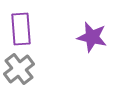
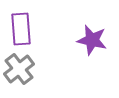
purple star: moved 3 px down
